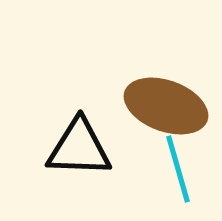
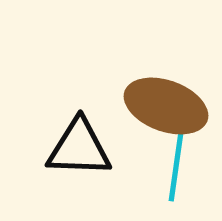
cyan line: moved 2 px left, 2 px up; rotated 24 degrees clockwise
